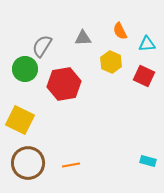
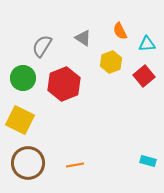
gray triangle: rotated 36 degrees clockwise
yellow hexagon: rotated 15 degrees clockwise
green circle: moved 2 px left, 9 px down
red square: rotated 25 degrees clockwise
red hexagon: rotated 12 degrees counterclockwise
orange line: moved 4 px right
